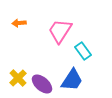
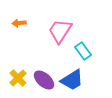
blue trapezoid: rotated 25 degrees clockwise
purple ellipse: moved 2 px right, 4 px up
